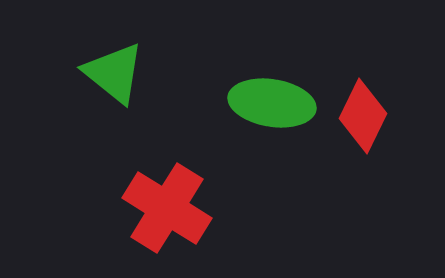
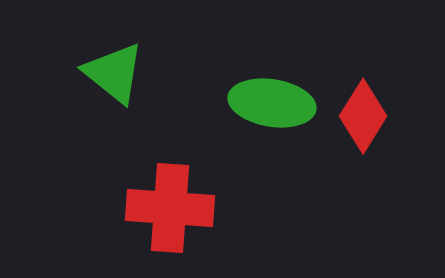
red diamond: rotated 6 degrees clockwise
red cross: moved 3 px right; rotated 28 degrees counterclockwise
